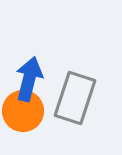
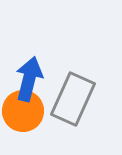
gray rectangle: moved 2 px left, 1 px down; rotated 6 degrees clockwise
